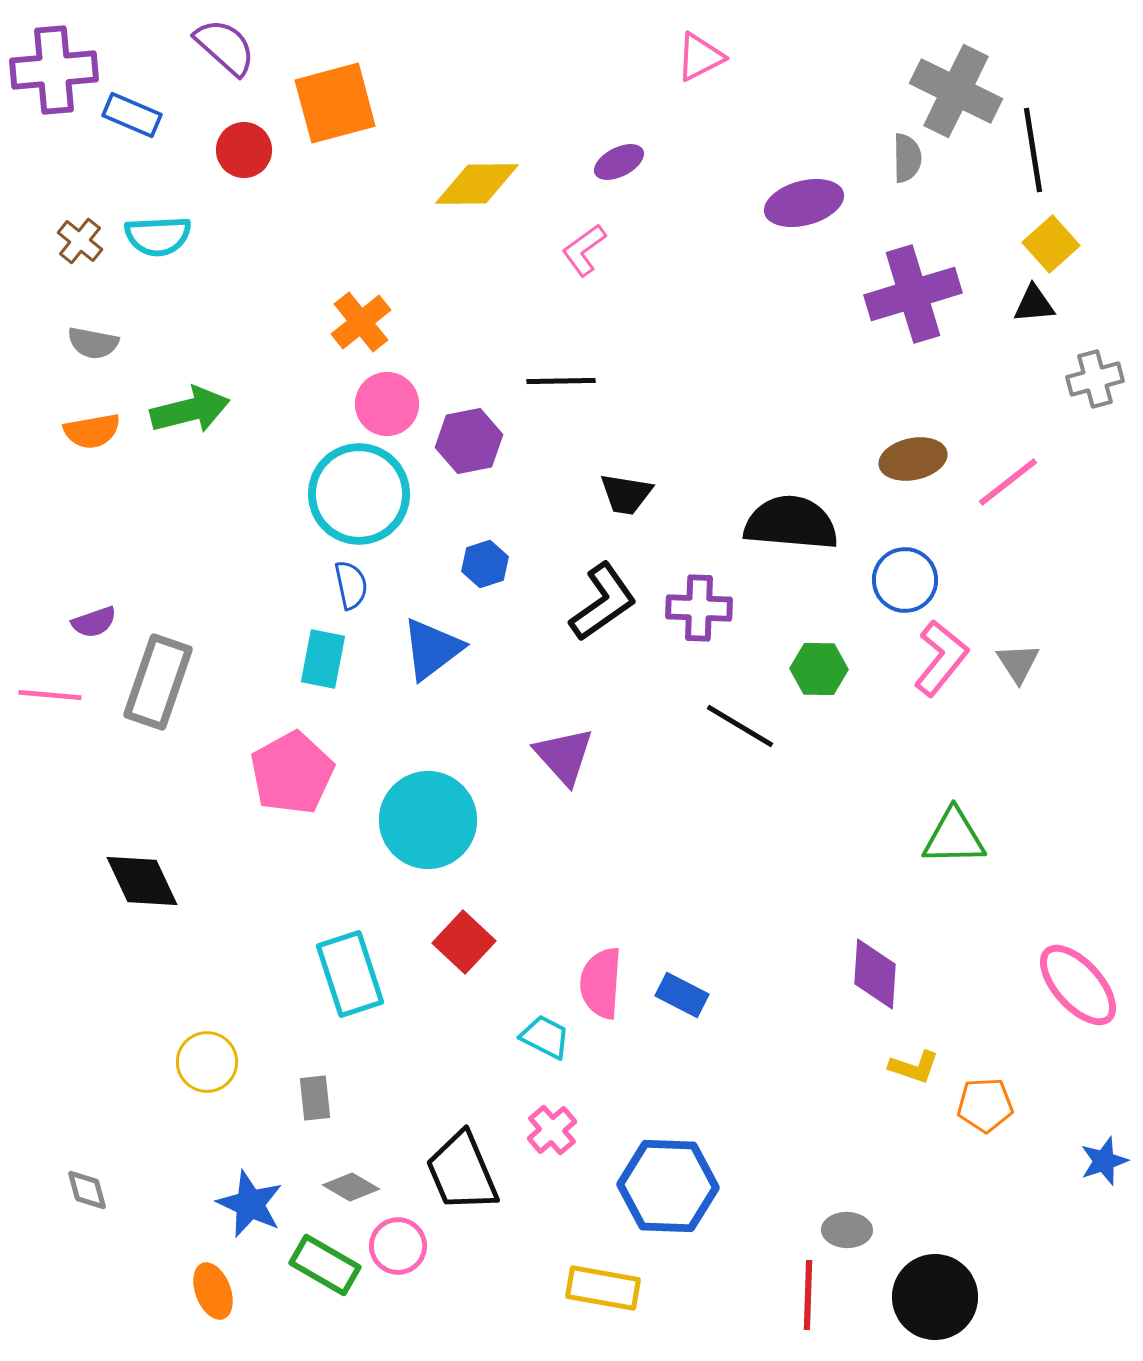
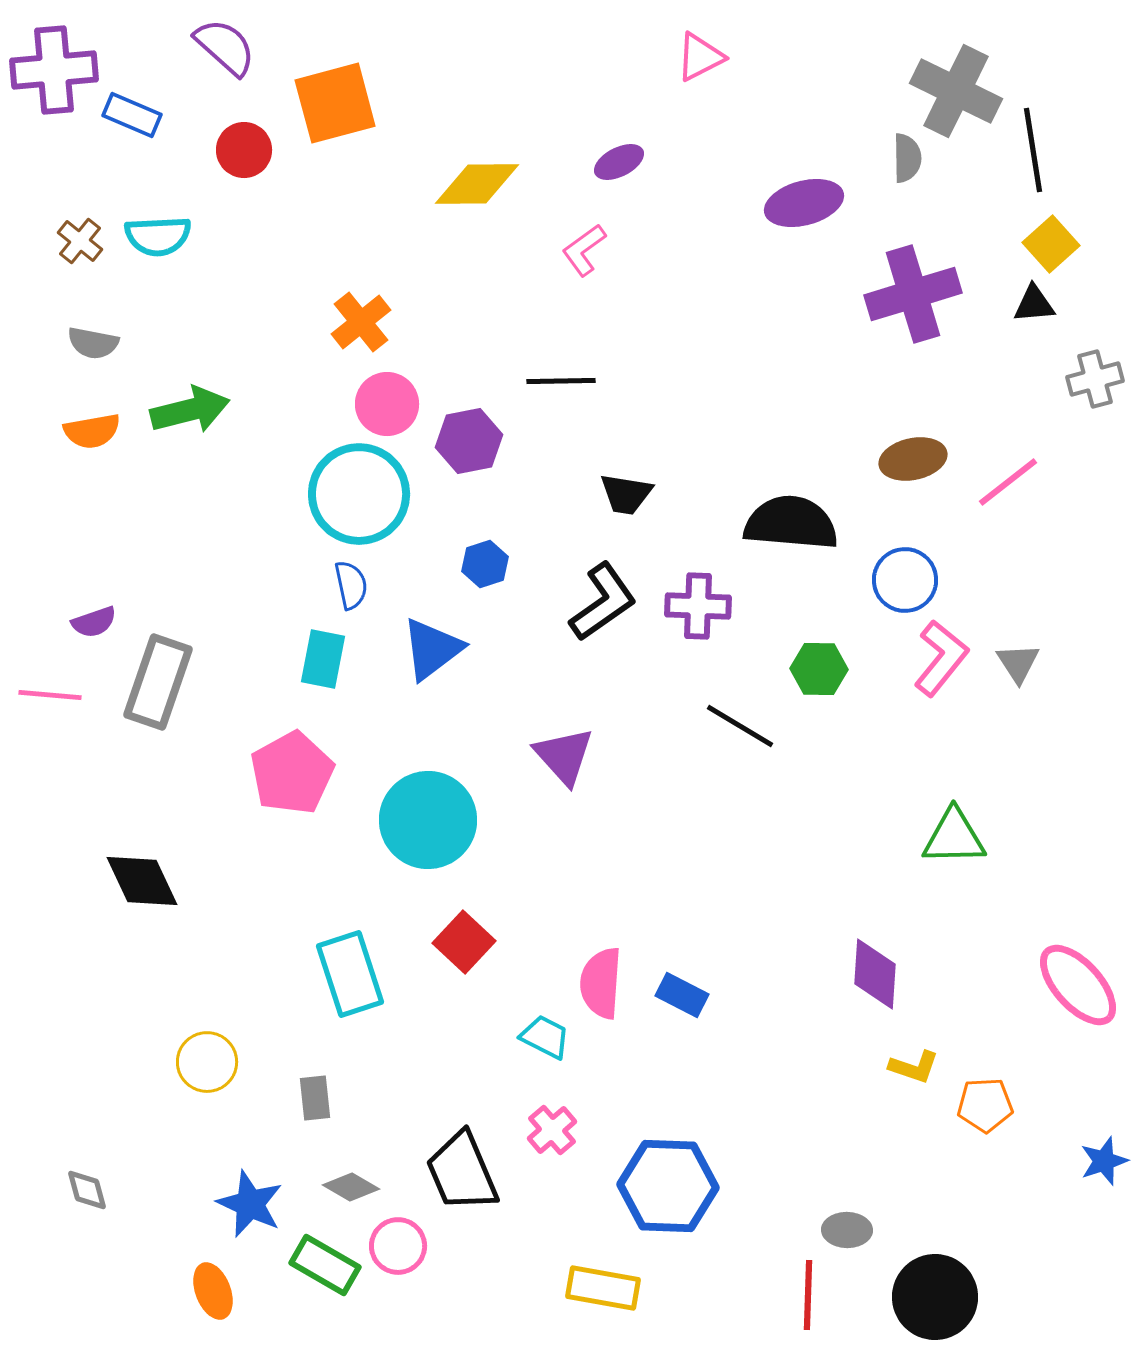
purple cross at (699, 608): moved 1 px left, 2 px up
